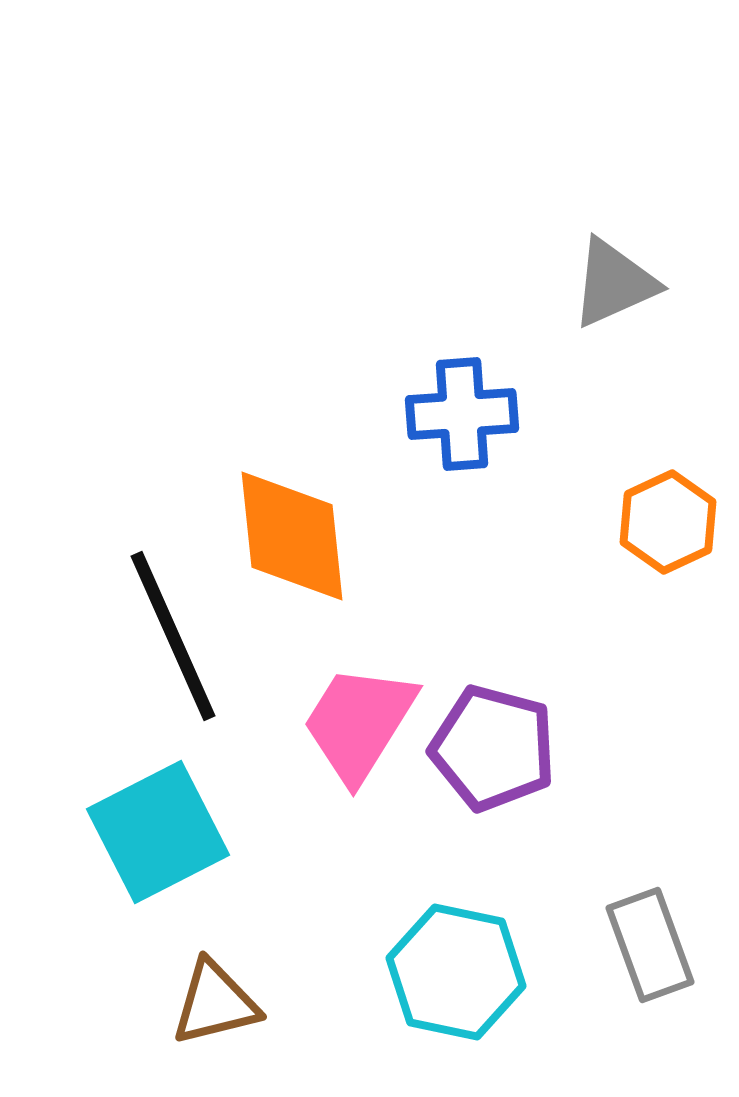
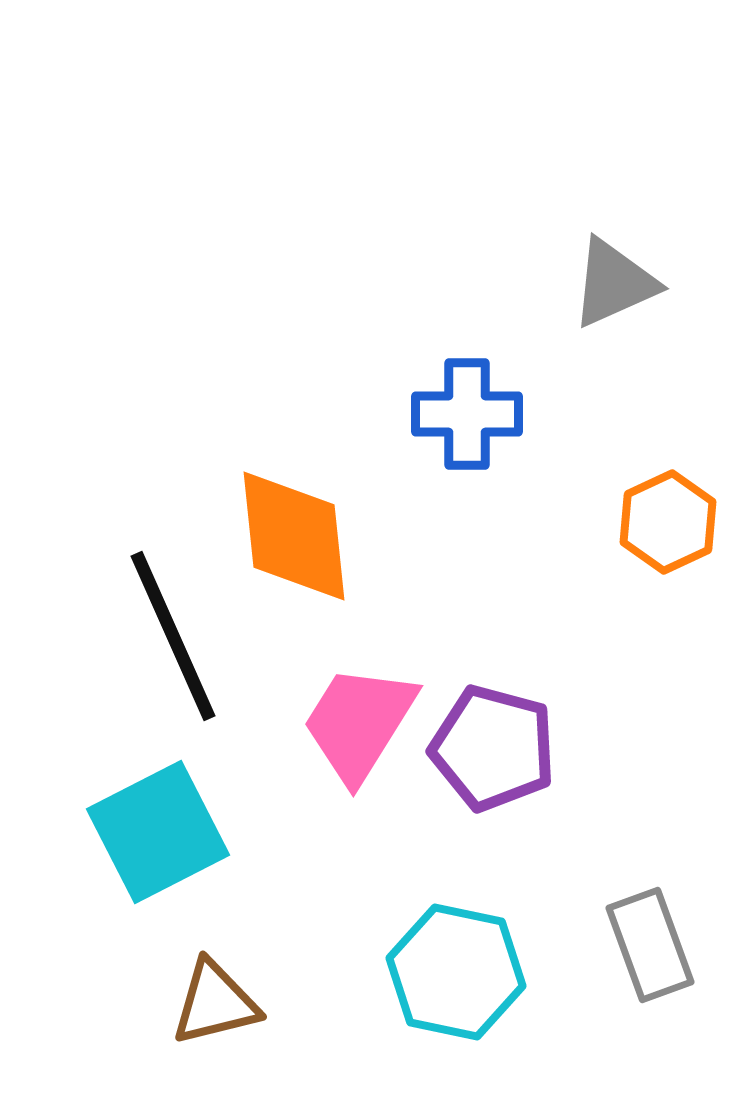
blue cross: moved 5 px right; rotated 4 degrees clockwise
orange diamond: moved 2 px right
